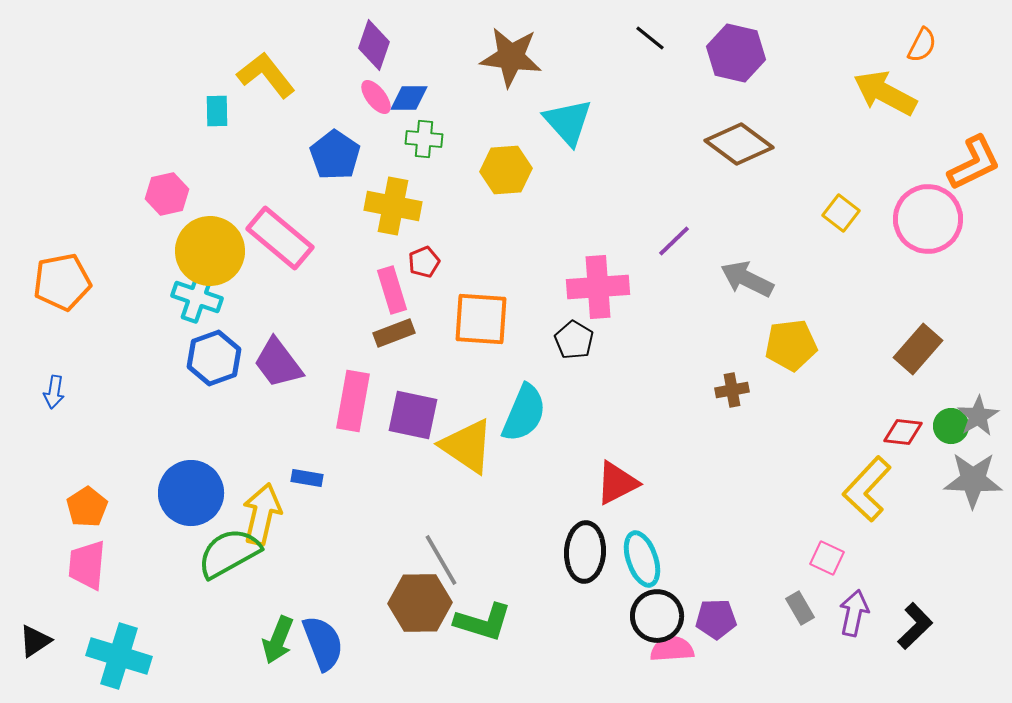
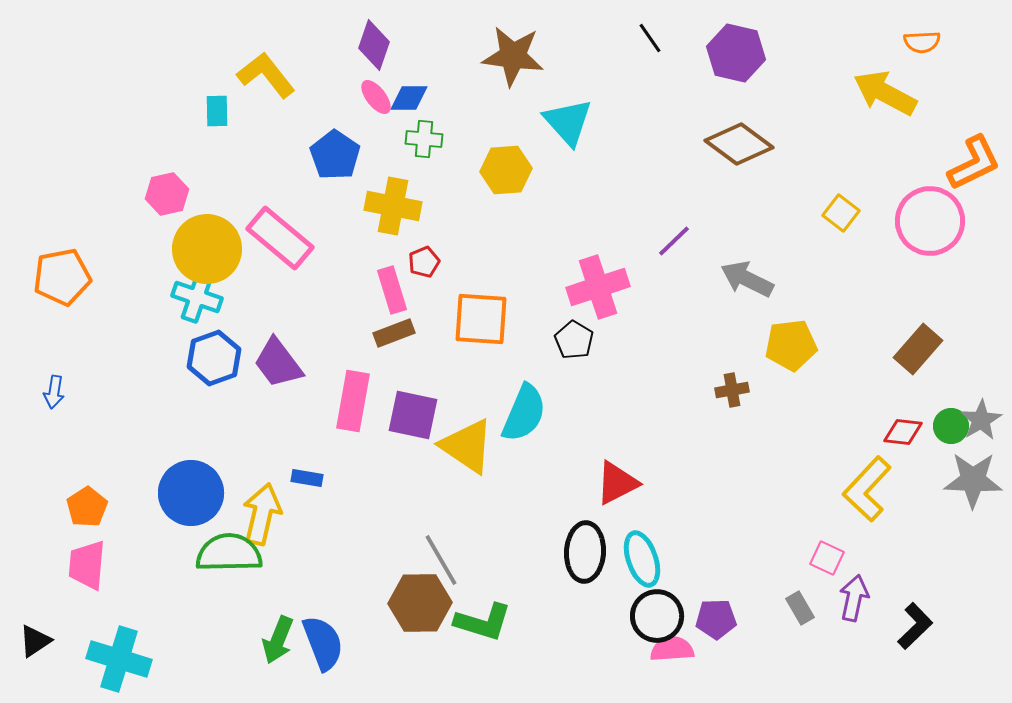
black line at (650, 38): rotated 16 degrees clockwise
orange semicircle at (922, 45): moved 3 px up; rotated 60 degrees clockwise
brown star at (511, 57): moved 2 px right, 1 px up
pink circle at (928, 219): moved 2 px right, 2 px down
yellow circle at (210, 251): moved 3 px left, 2 px up
orange pentagon at (62, 282): moved 5 px up
pink cross at (598, 287): rotated 14 degrees counterclockwise
gray star at (978, 416): moved 3 px right, 4 px down
green semicircle at (229, 553): rotated 28 degrees clockwise
purple arrow at (854, 613): moved 15 px up
cyan cross at (119, 656): moved 3 px down
